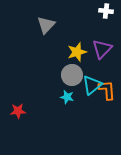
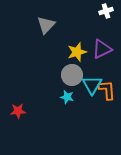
white cross: rotated 24 degrees counterclockwise
purple triangle: rotated 20 degrees clockwise
cyan triangle: rotated 20 degrees counterclockwise
